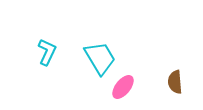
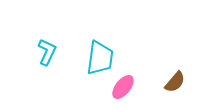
cyan trapezoid: rotated 39 degrees clockwise
brown semicircle: rotated 135 degrees counterclockwise
